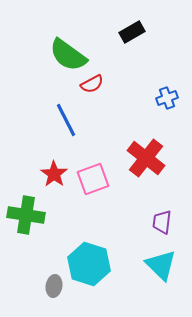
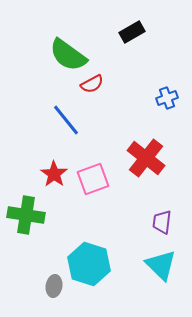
blue line: rotated 12 degrees counterclockwise
